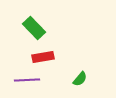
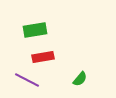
green rectangle: moved 1 px right, 2 px down; rotated 55 degrees counterclockwise
purple line: rotated 30 degrees clockwise
